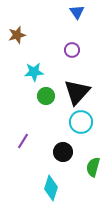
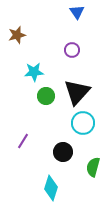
cyan circle: moved 2 px right, 1 px down
